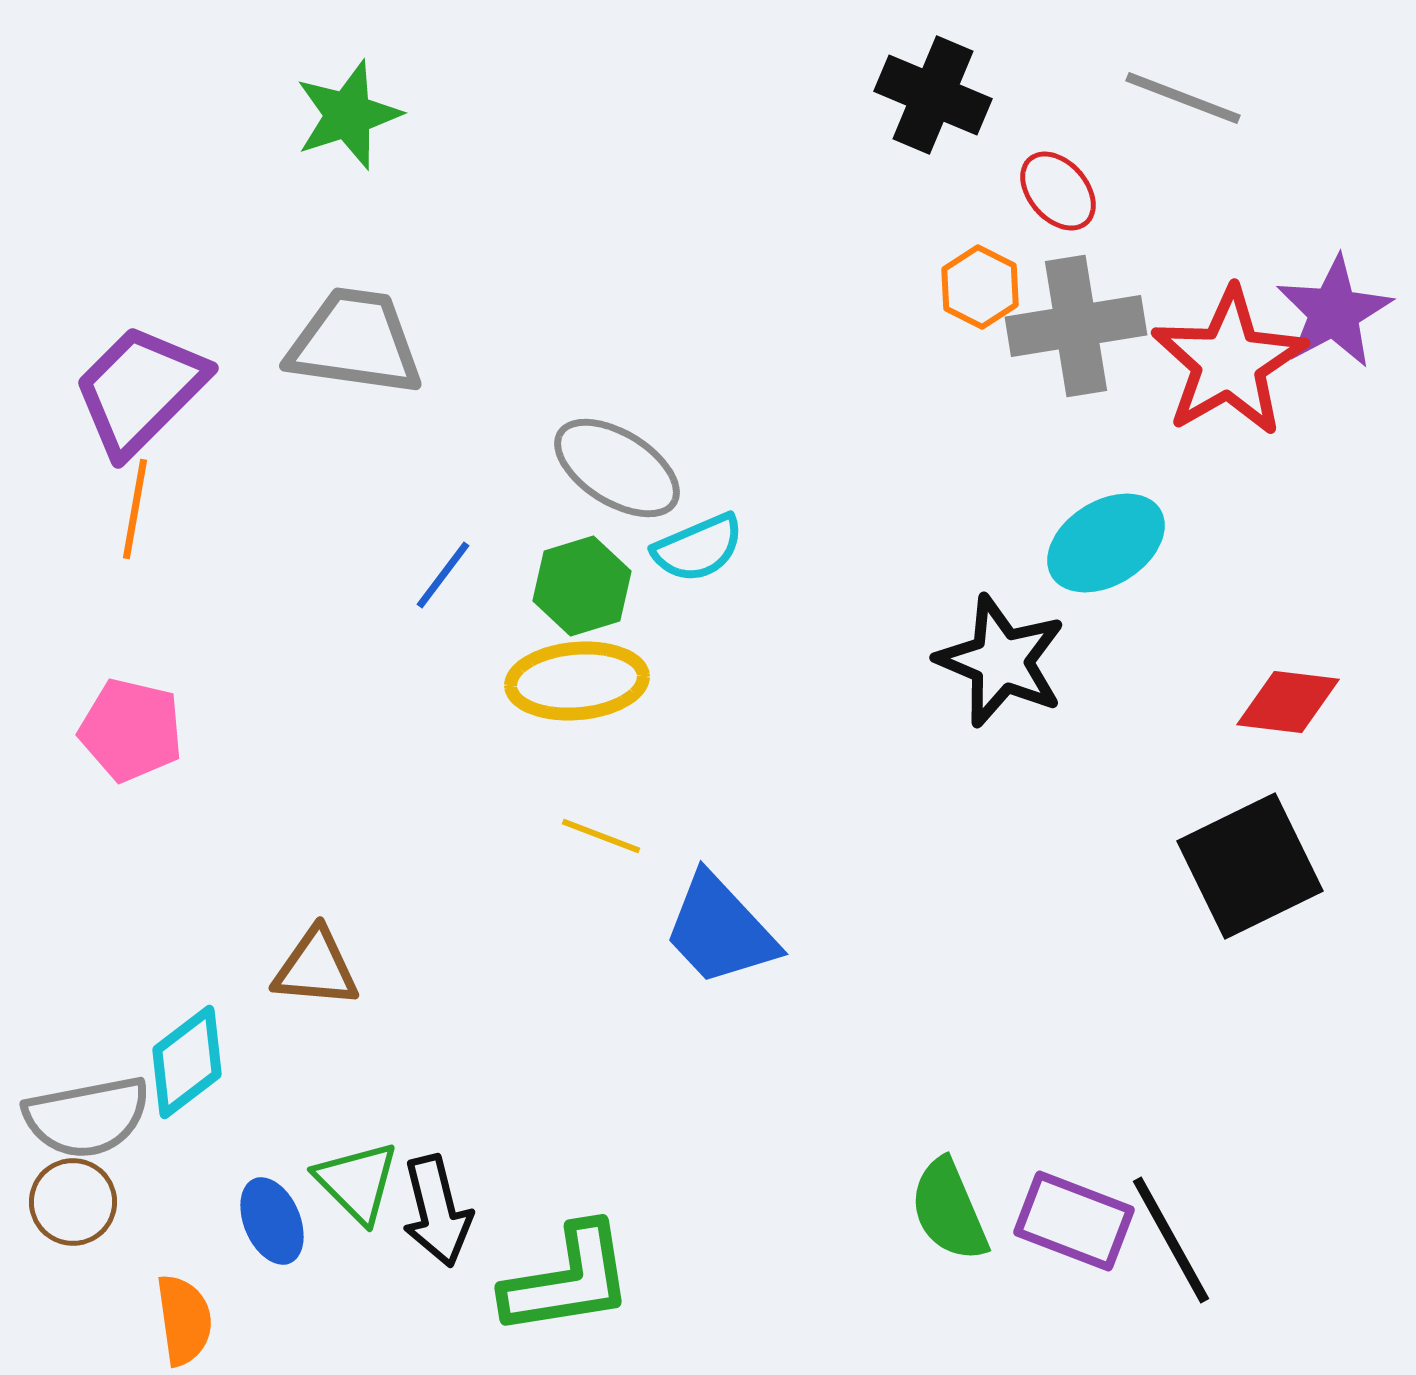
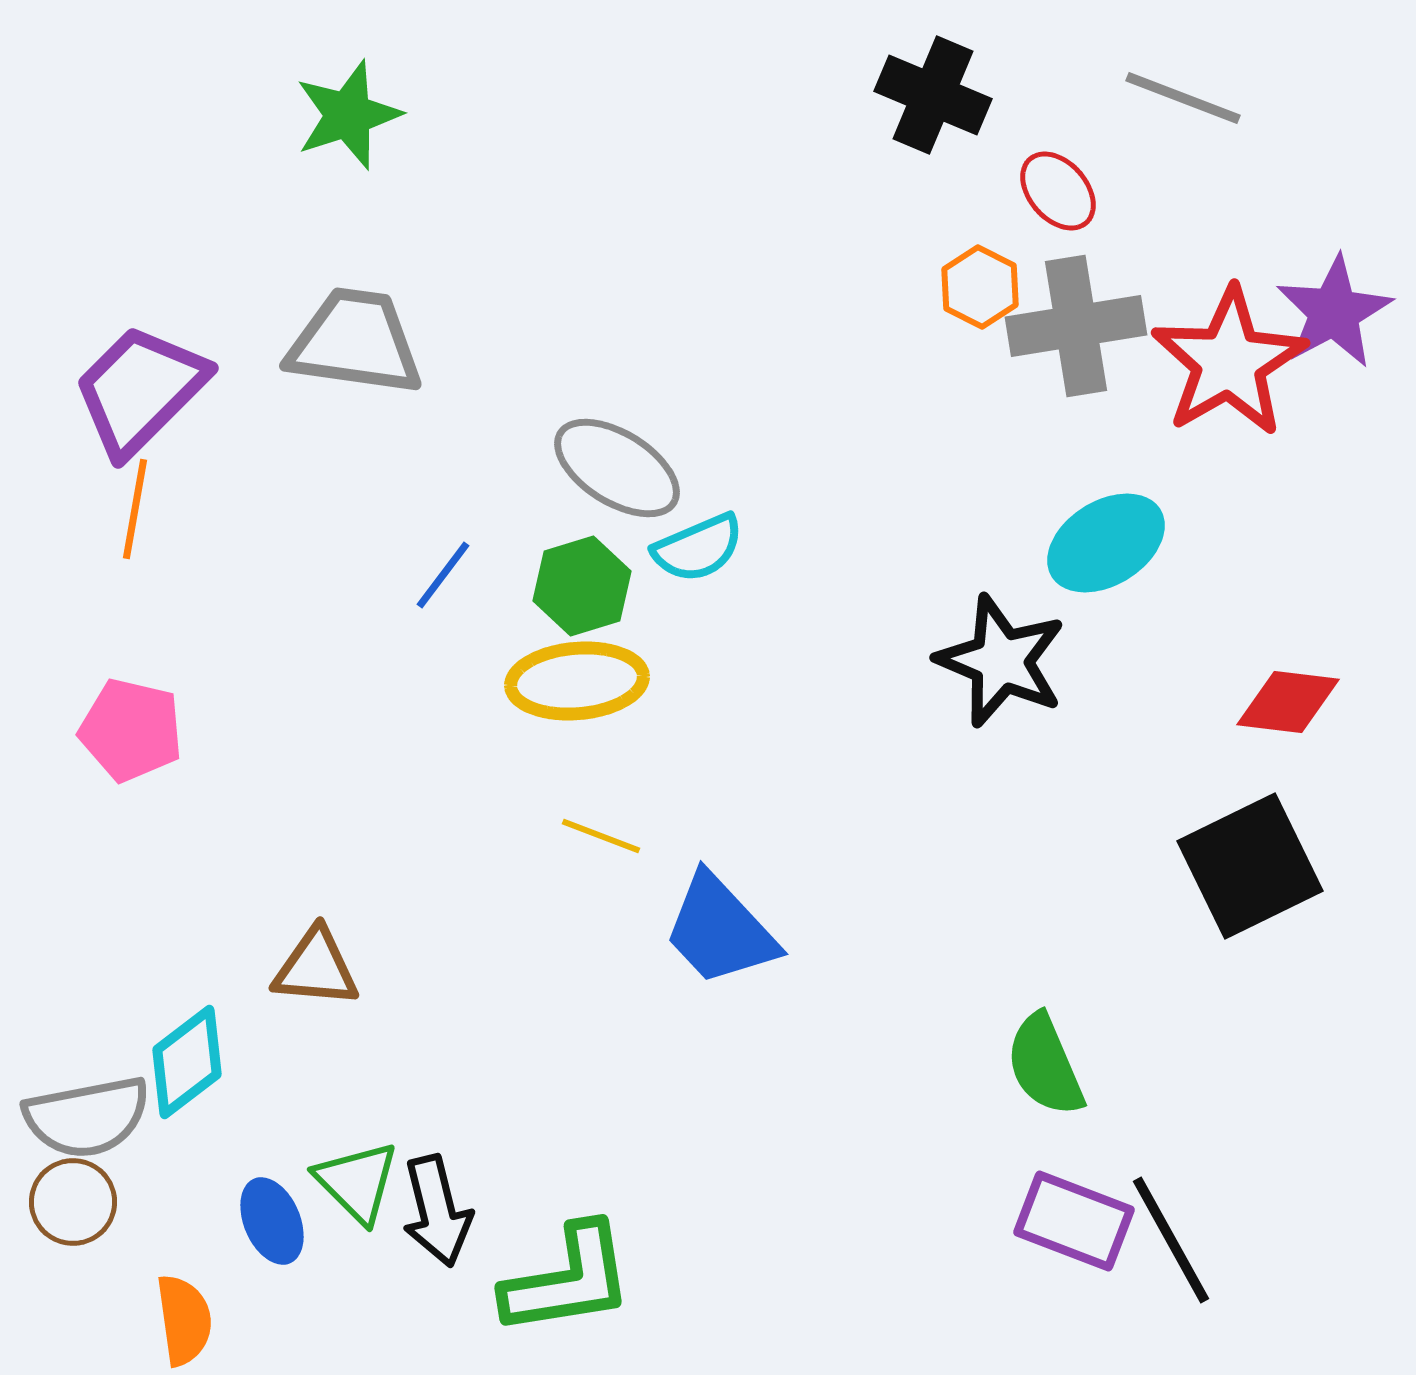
green semicircle: moved 96 px right, 145 px up
